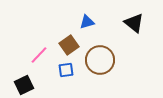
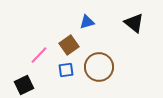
brown circle: moved 1 px left, 7 px down
